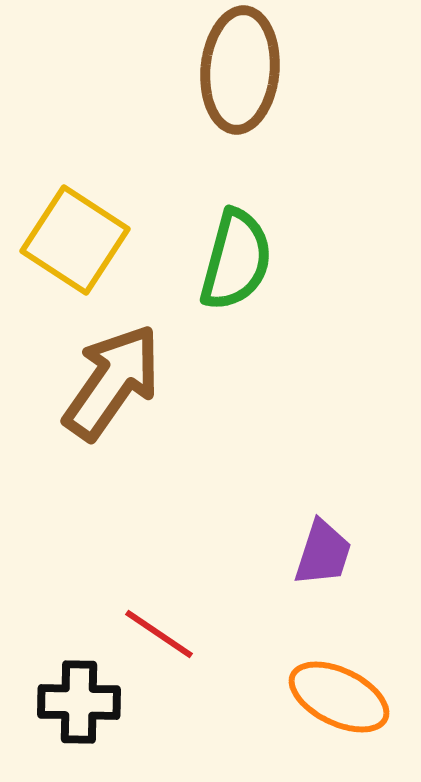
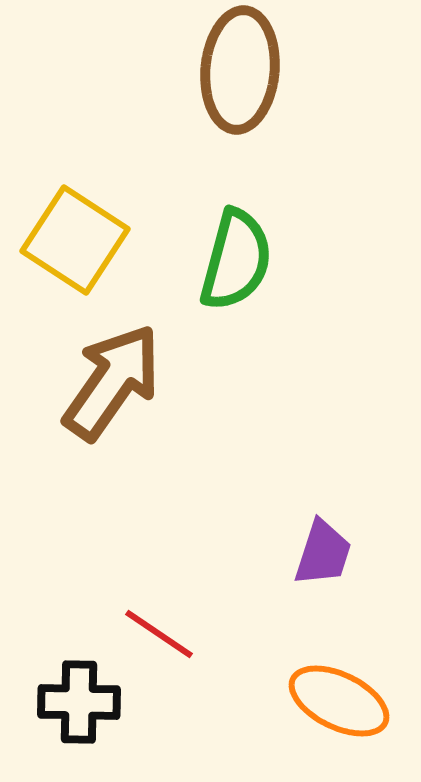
orange ellipse: moved 4 px down
